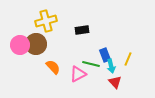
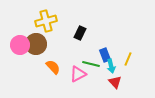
black rectangle: moved 2 px left, 3 px down; rotated 56 degrees counterclockwise
